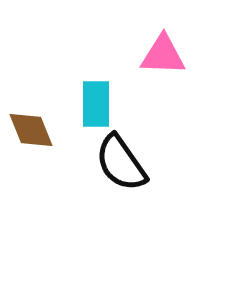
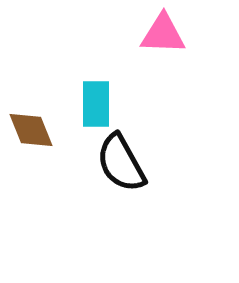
pink triangle: moved 21 px up
black semicircle: rotated 6 degrees clockwise
